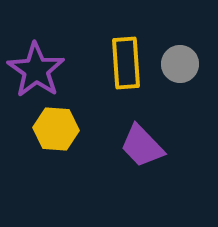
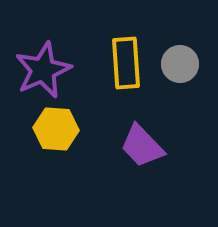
purple star: moved 7 px right; rotated 14 degrees clockwise
